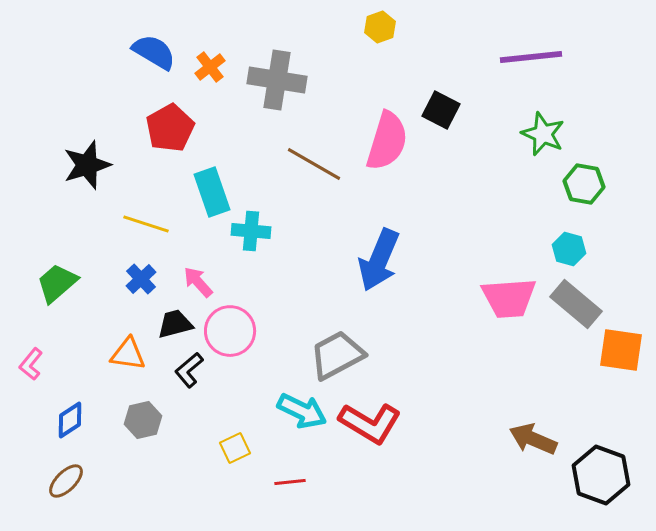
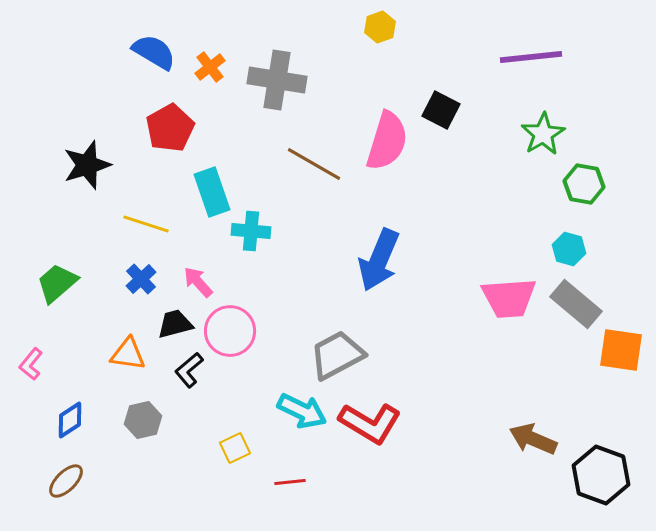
green star: rotated 18 degrees clockwise
